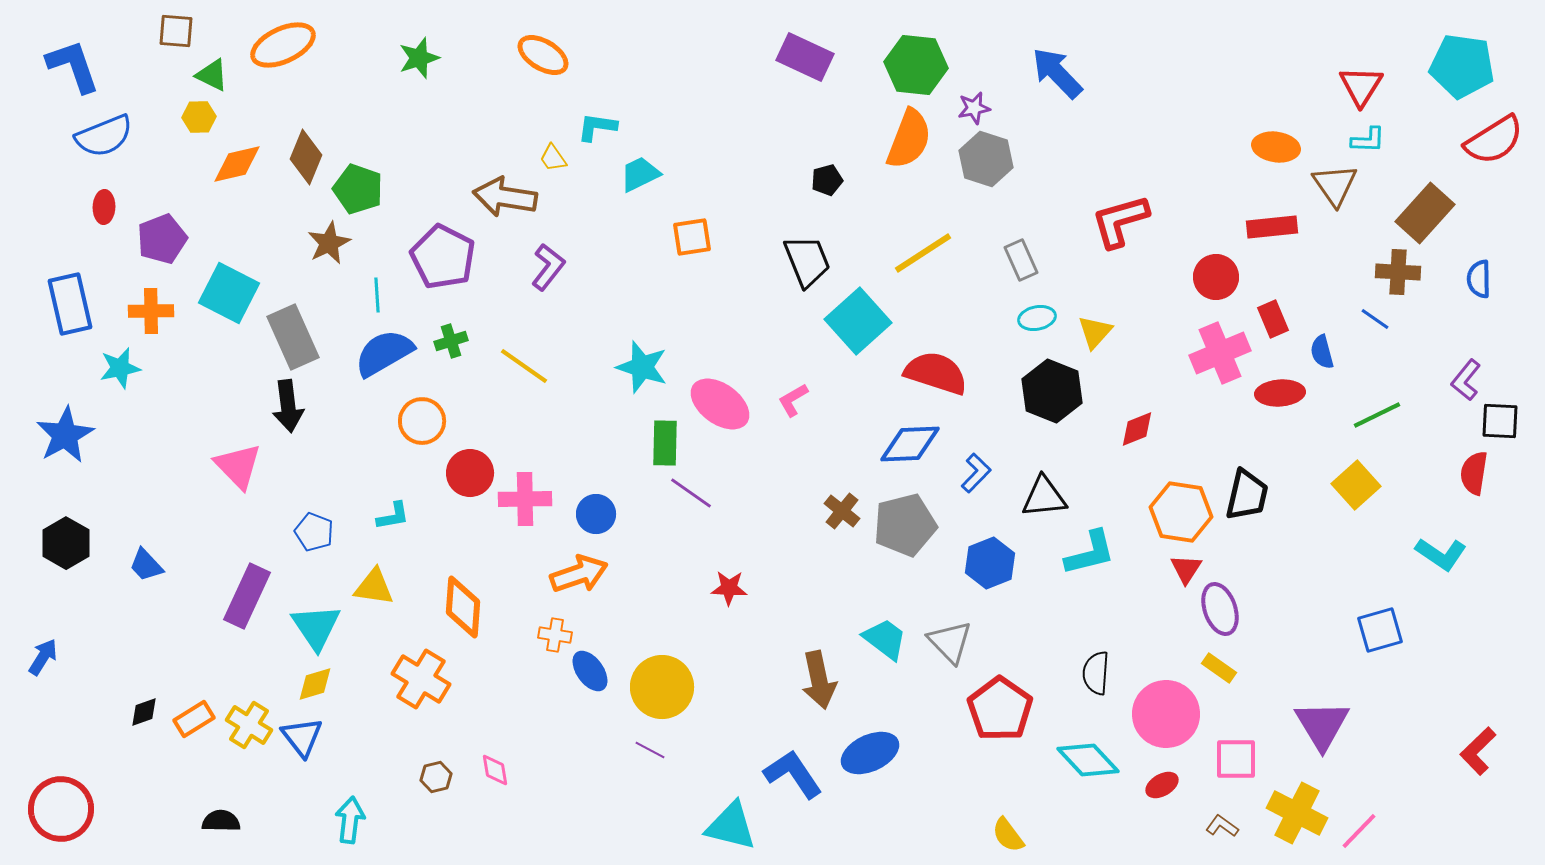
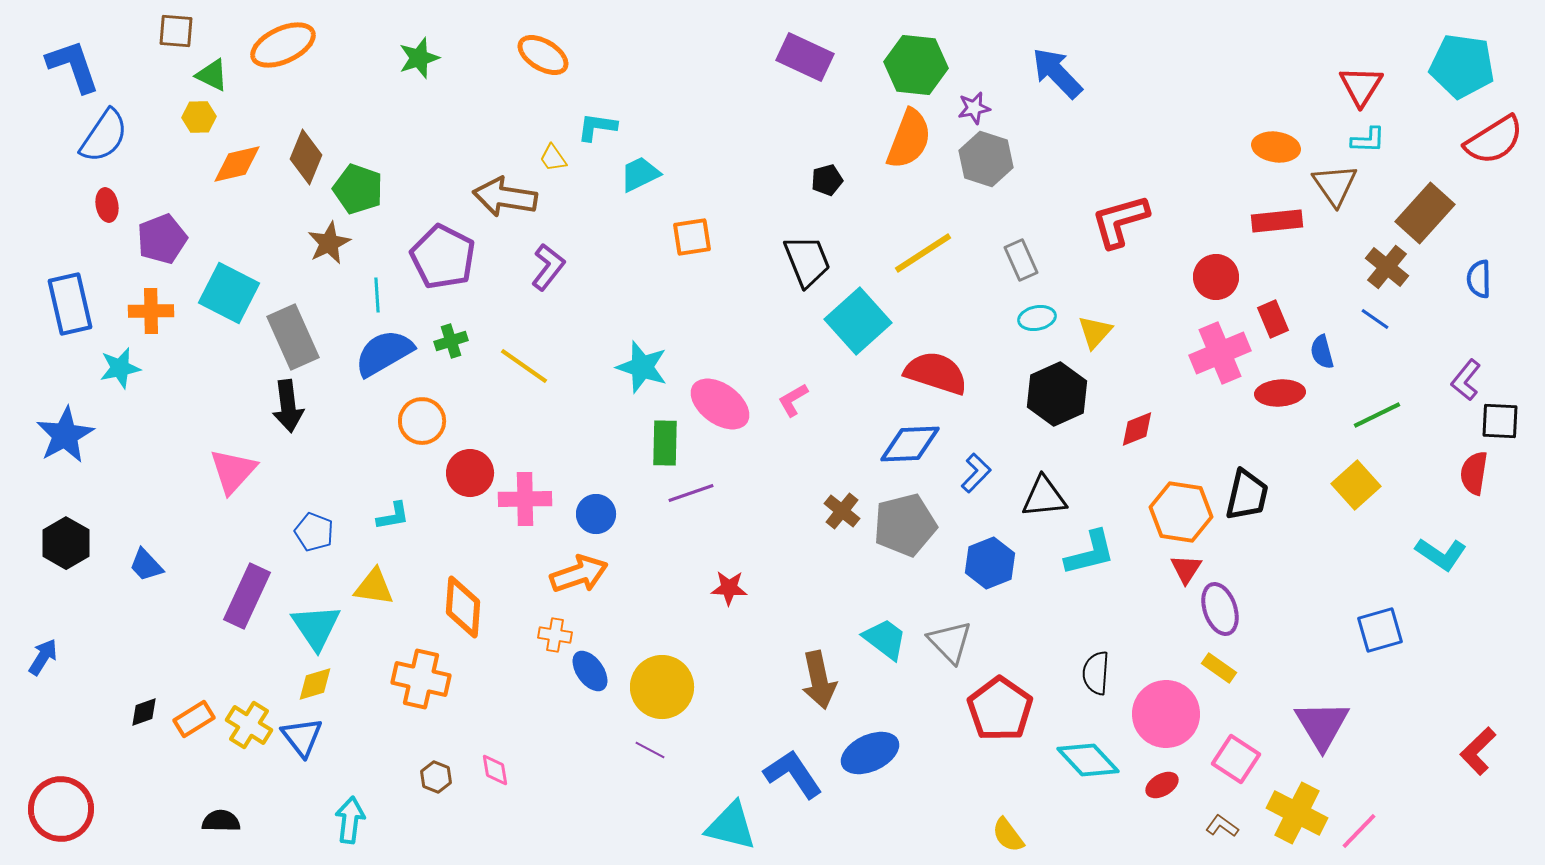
blue semicircle at (104, 136): rotated 34 degrees counterclockwise
red ellipse at (104, 207): moved 3 px right, 2 px up; rotated 12 degrees counterclockwise
red rectangle at (1272, 227): moved 5 px right, 6 px up
brown cross at (1398, 272): moved 11 px left, 5 px up; rotated 36 degrees clockwise
black hexagon at (1052, 391): moved 5 px right, 3 px down; rotated 14 degrees clockwise
pink triangle at (238, 466): moved 5 px left, 5 px down; rotated 26 degrees clockwise
purple line at (691, 493): rotated 54 degrees counterclockwise
orange cross at (421, 679): rotated 18 degrees counterclockwise
pink square at (1236, 759): rotated 33 degrees clockwise
brown hexagon at (436, 777): rotated 24 degrees counterclockwise
